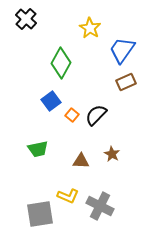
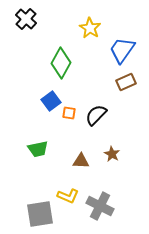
orange square: moved 3 px left, 2 px up; rotated 32 degrees counterclockwise
